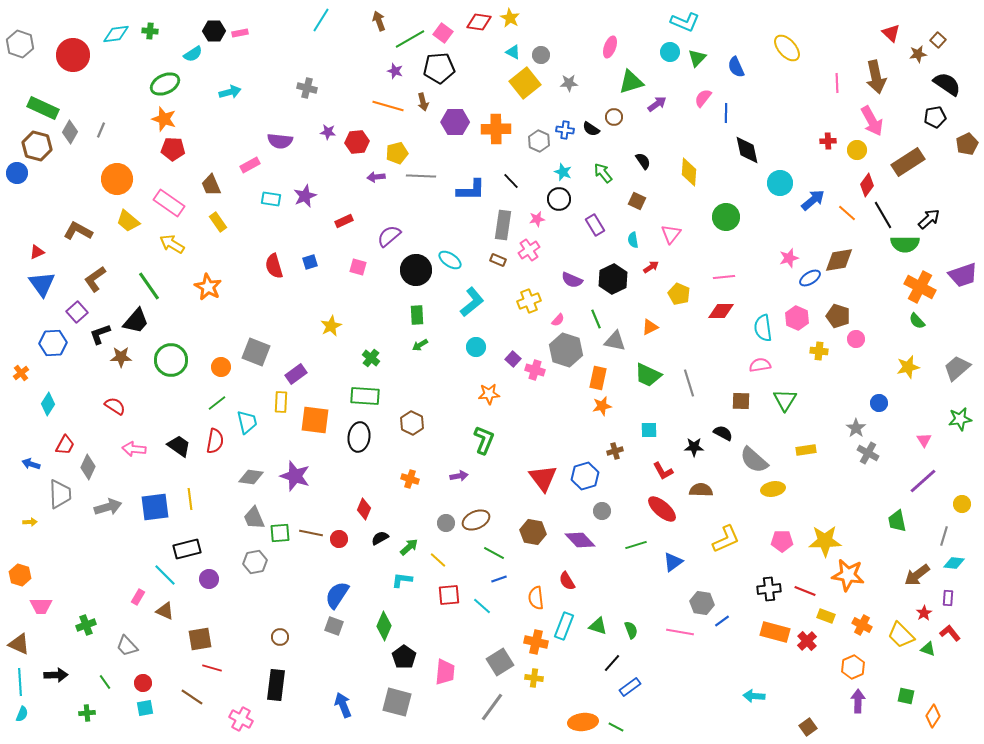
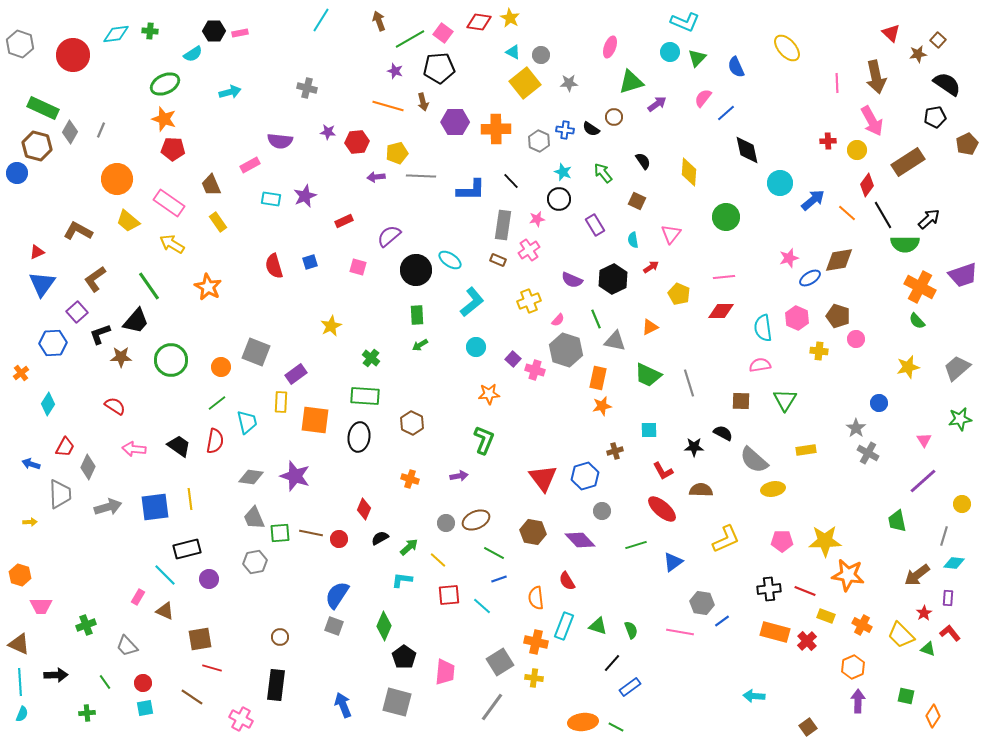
blue line at (726, 113): rotated 48 degrees clockwise
blue triangle at (42, 284): rotated 12 degrees clockwise
red trapezoid at (65, 445): moved 2 px down
